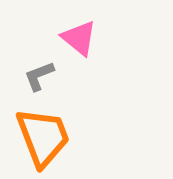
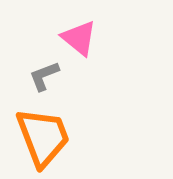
gray L-shape: moved 5 px right
